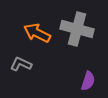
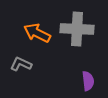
gray cross: rotated 12 degrees counterclockwise
purple semicircle: rotated 24 degrees counterclockwise
